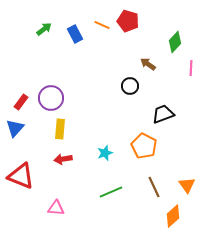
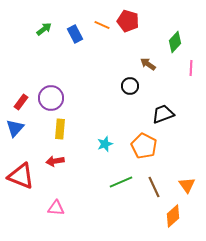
cyan star: moved 9 px up
red arrow: moved 8 px left, 2 px down
green line: moved 10 px right, 10 px up
